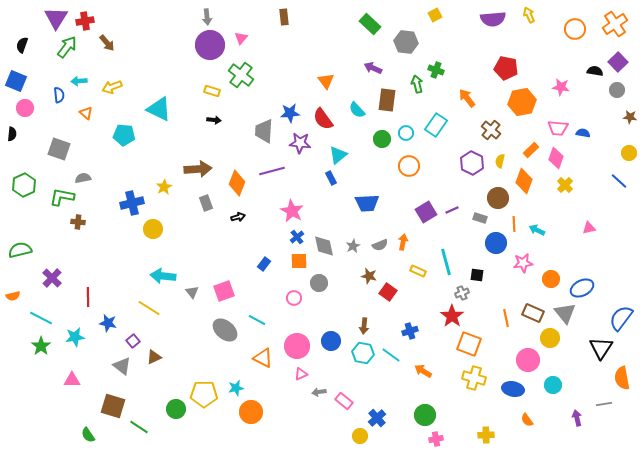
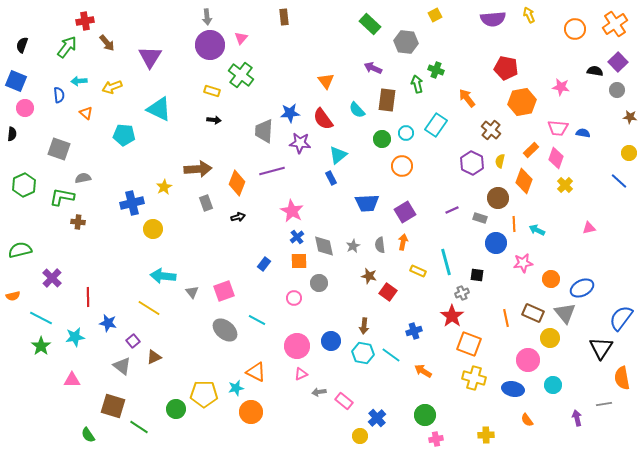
purple triangle at (56, 18): moved 94 px right, 39 px down
orange circle at (409, 166): moved 7 px left
purple square at (426, 212): moved 21 px left
gray semicircle at (380, 245): rotated 105 degrees clockwise
blue cross at (410, 331): moved 4 px right
orange triangle at (263, 358): moved 7 px left, 14 px down
